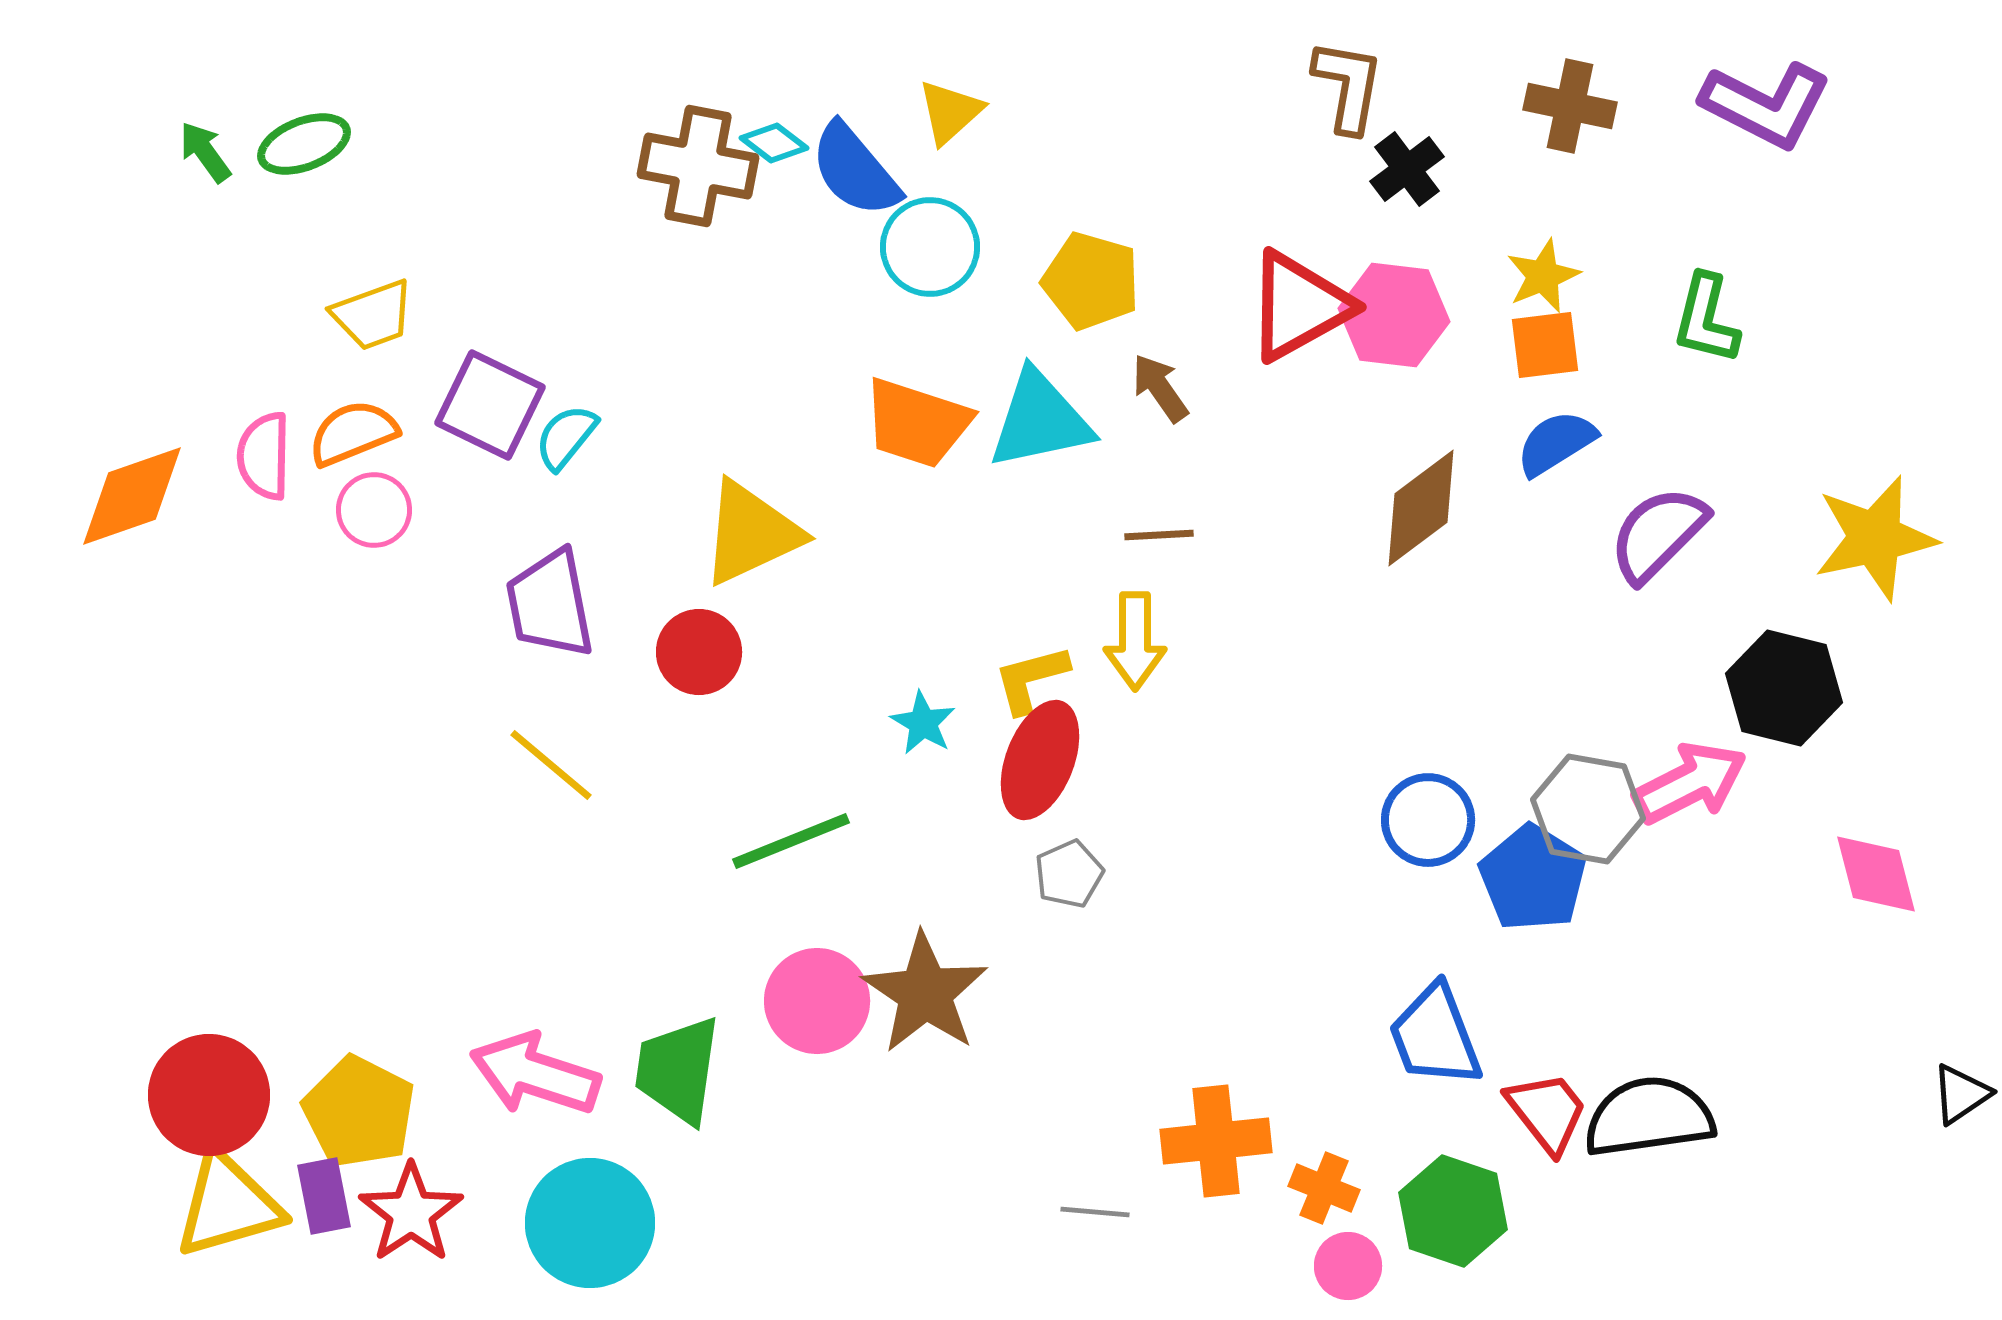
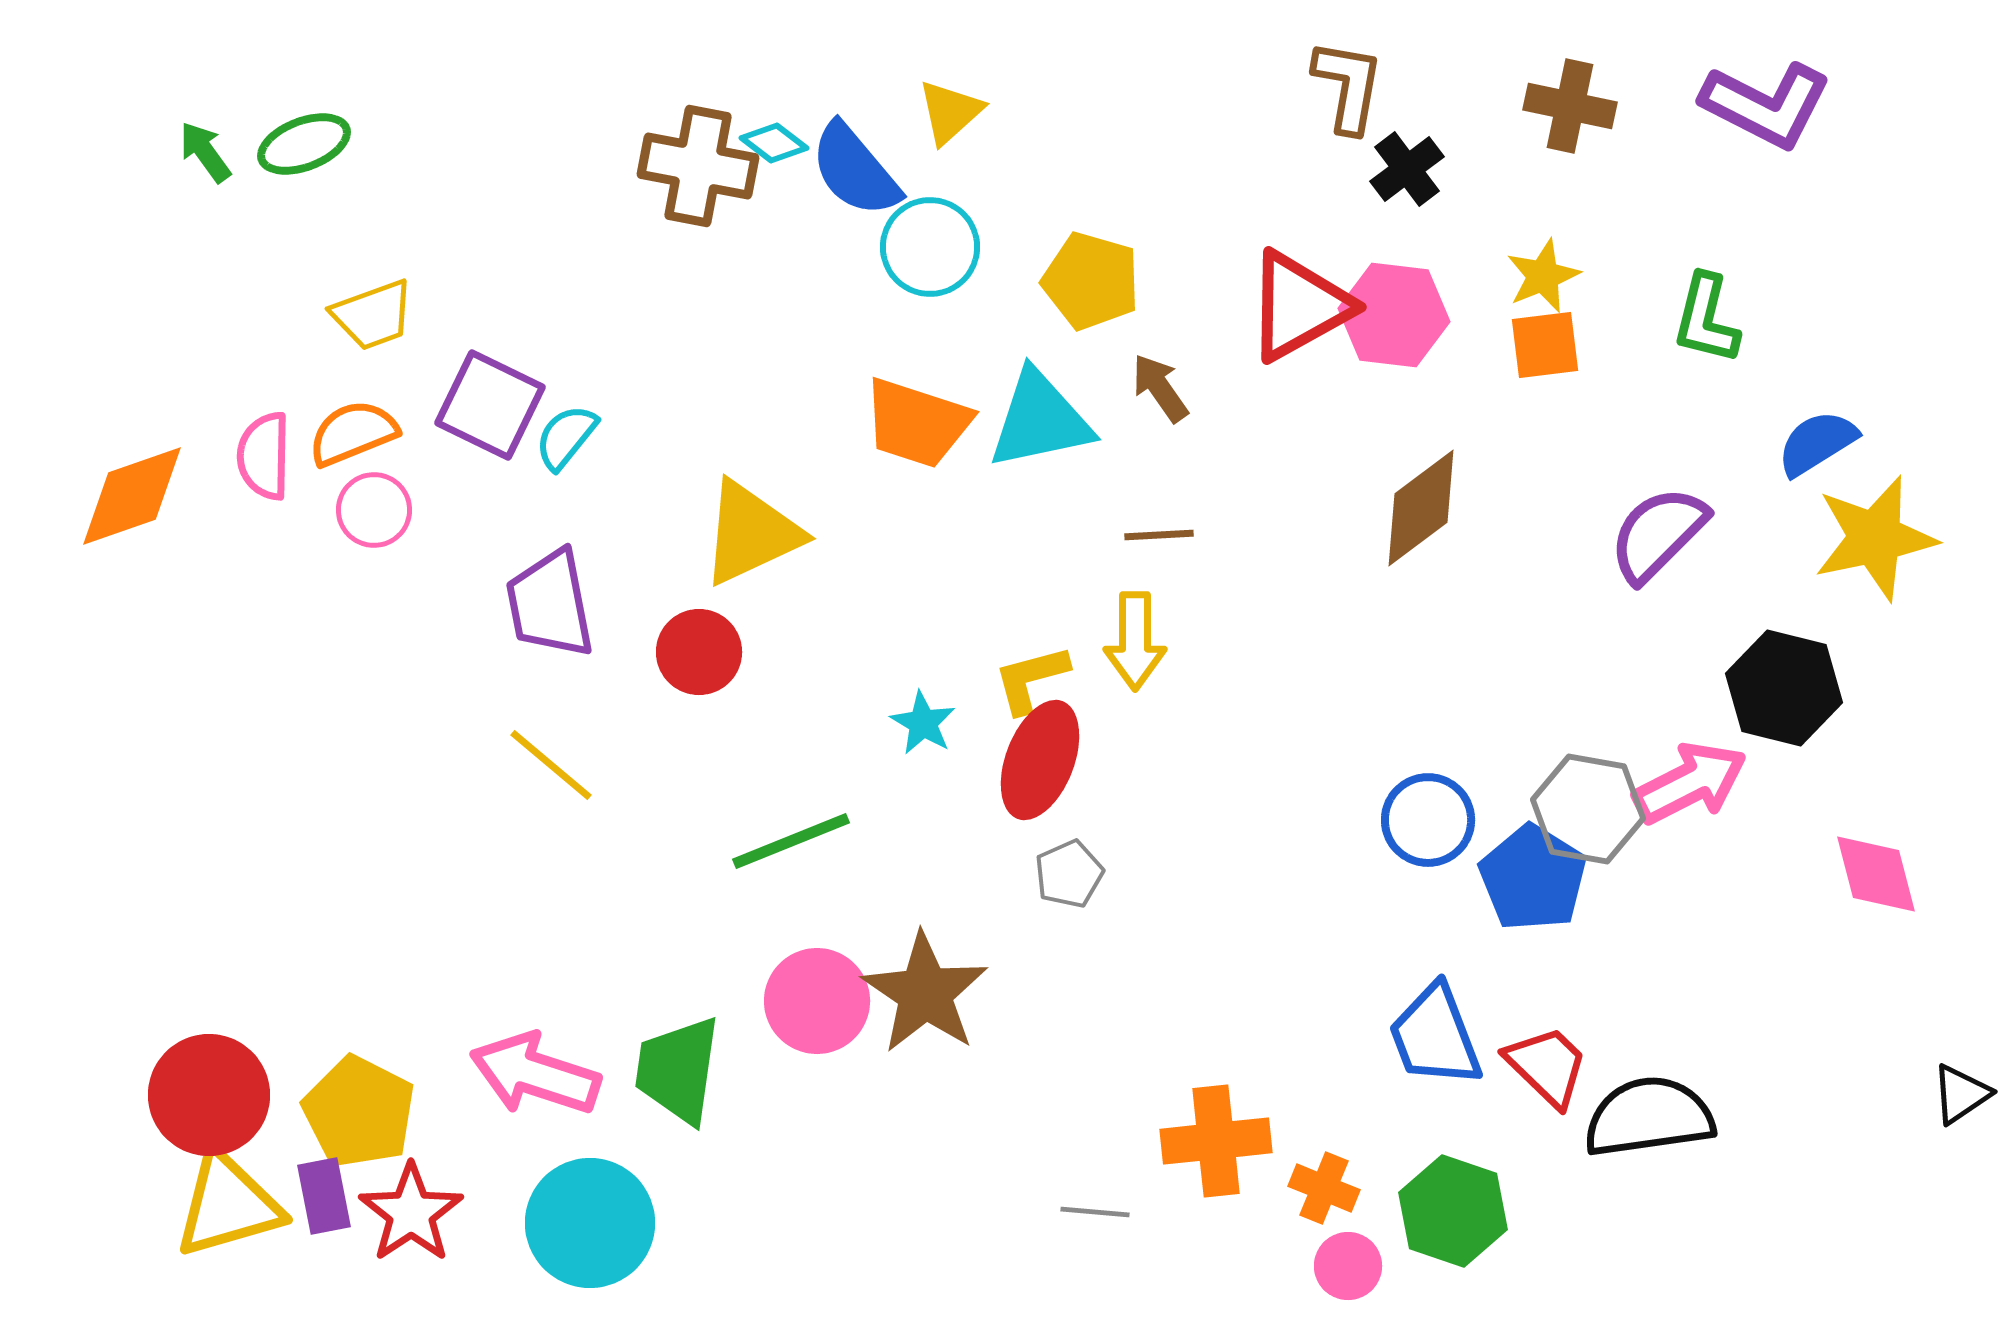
blue semicircle at (1556, 443): moved 261 px right
red trapezoid at (1547, 1112): moved 46 px up; rotated 8 degrees counterclockwise
